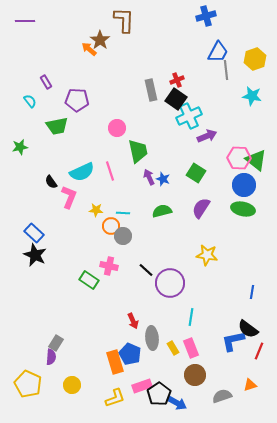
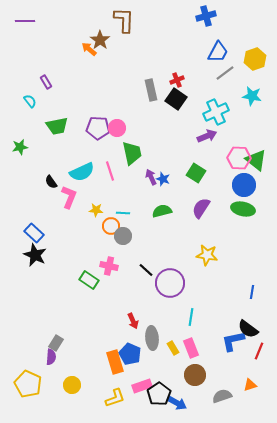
gray line at (226, 70): moved 1 px left, 3 px down; rotated 60 degrees clockwise
purple pentagon at (77, 100): moved 21 px right, 28 px down
cyan cross at (189, 116): moved 27 px right, 4 px up
green trapezoid at (138, 151): moved 6 px left, 2 px down
purple arrow at (149, 177): moved 2 px right
